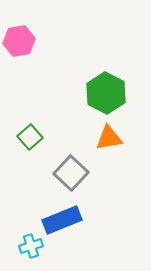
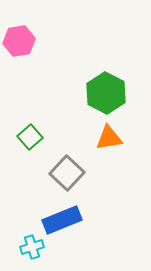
gray square: moved 4 px left
cyan cross: moved 1 px right, 1 px down
